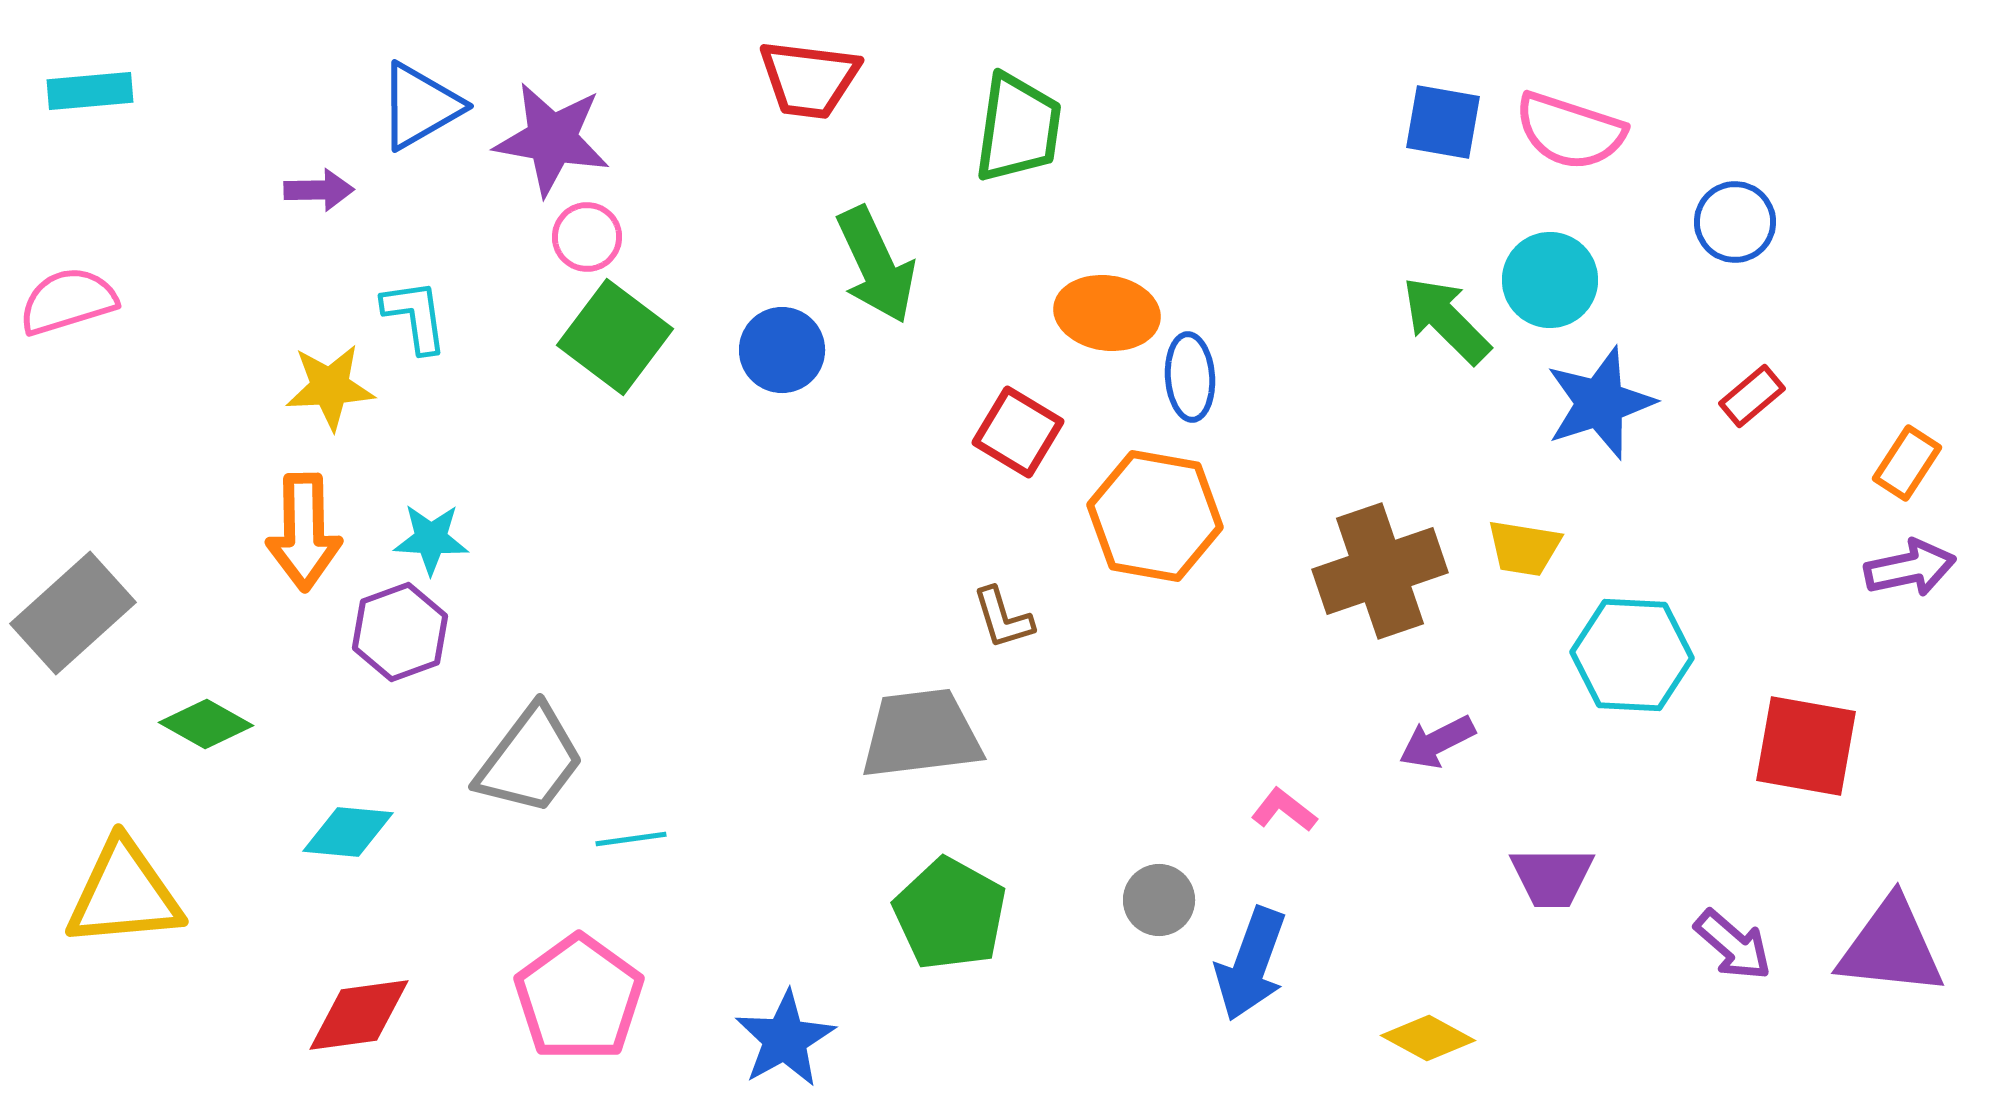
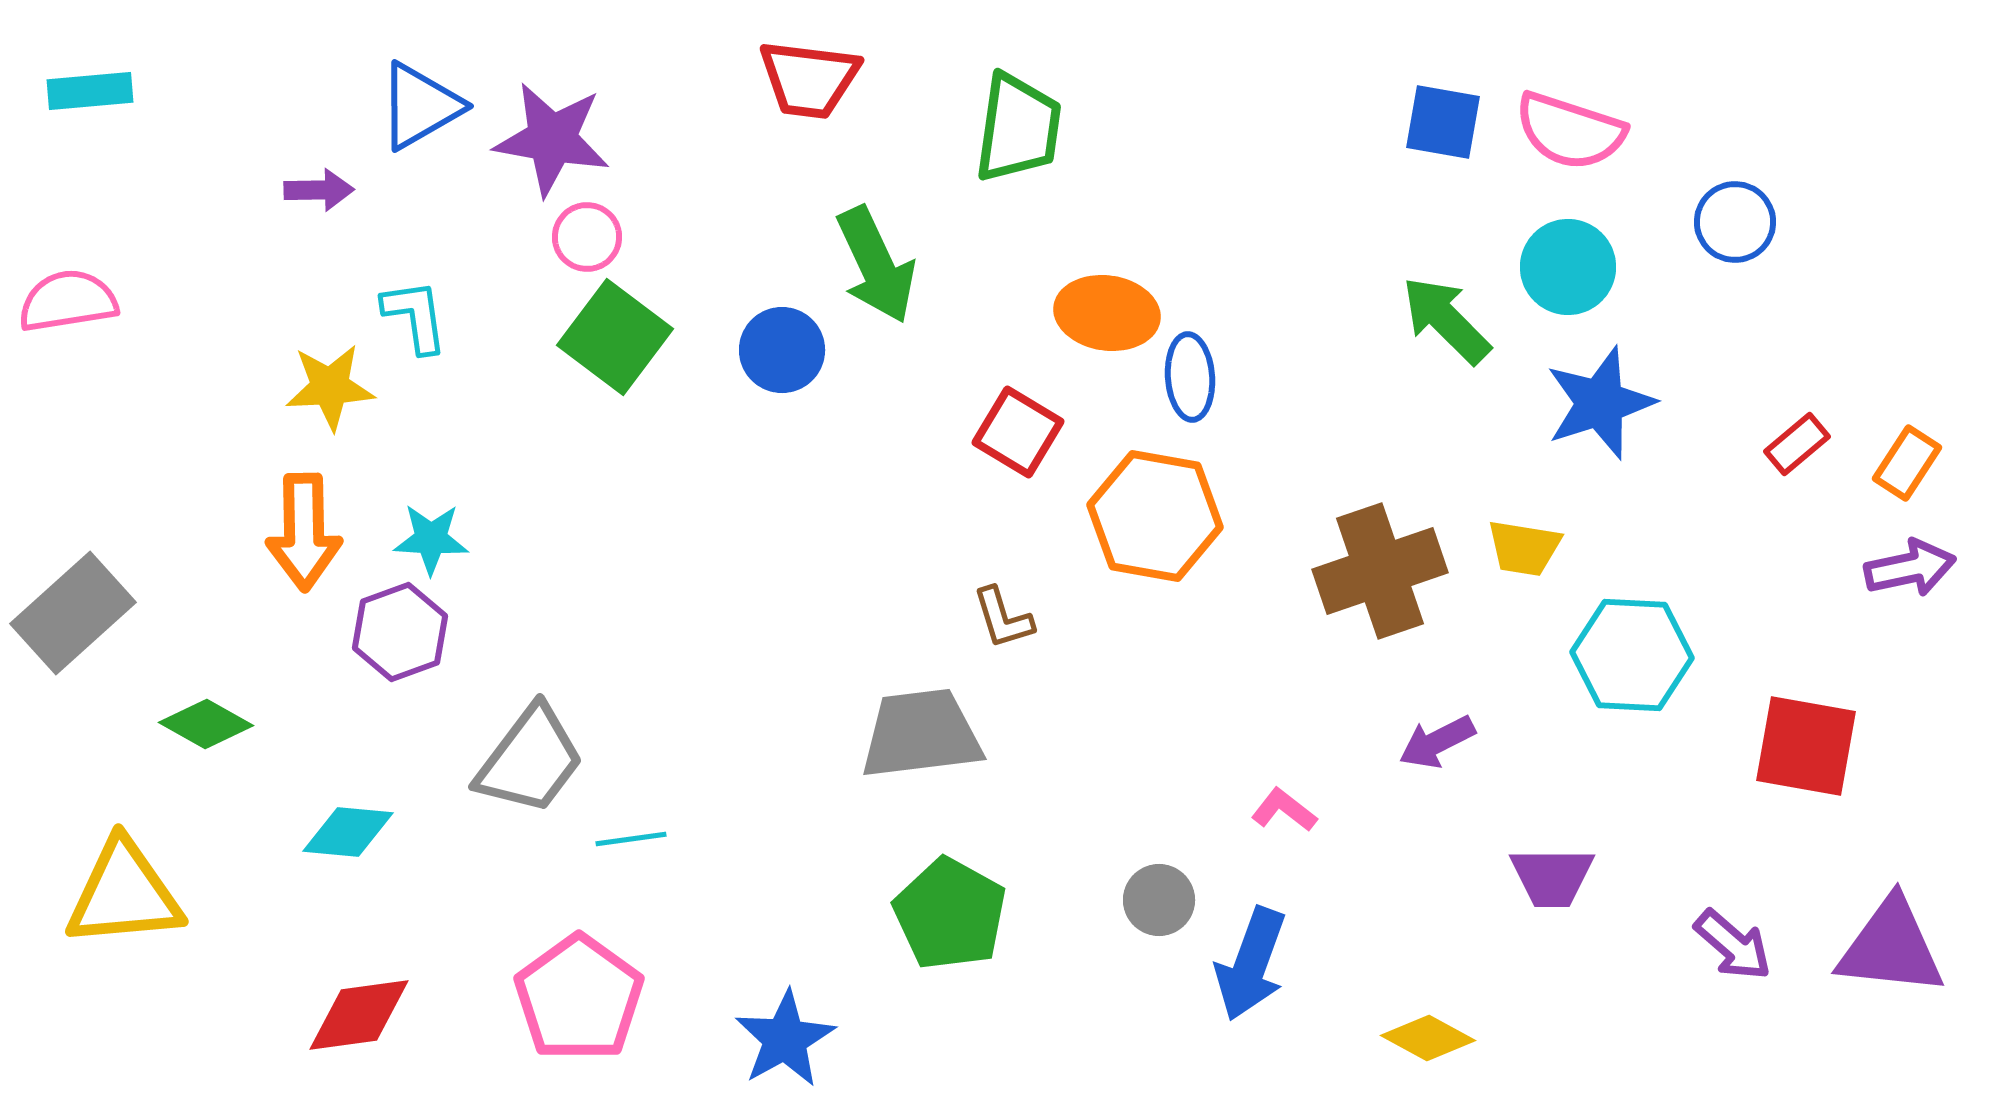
cyan circle at (1550, 280): moved 18 px right, 13 px up
pink semicircle at (68, 301): rotated 8 degrees clockwise
red rectangle at (1752, 396): moved 45 px right, 48 px down
